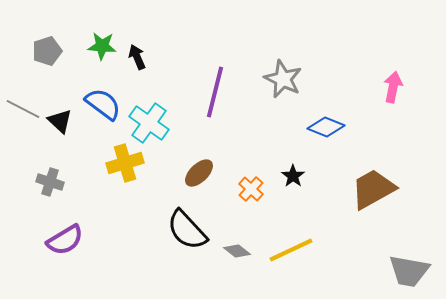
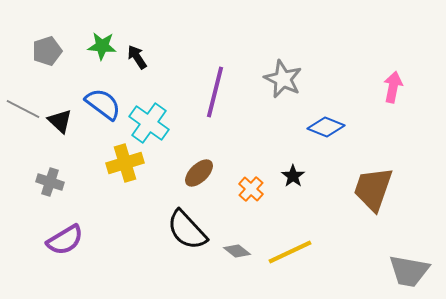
black arrow: rotated 10 degrees counterclockwise
brown trapezoid: rotated 42 degrees counterclockwise
yellow line: moved 1 px left, 2 px down
